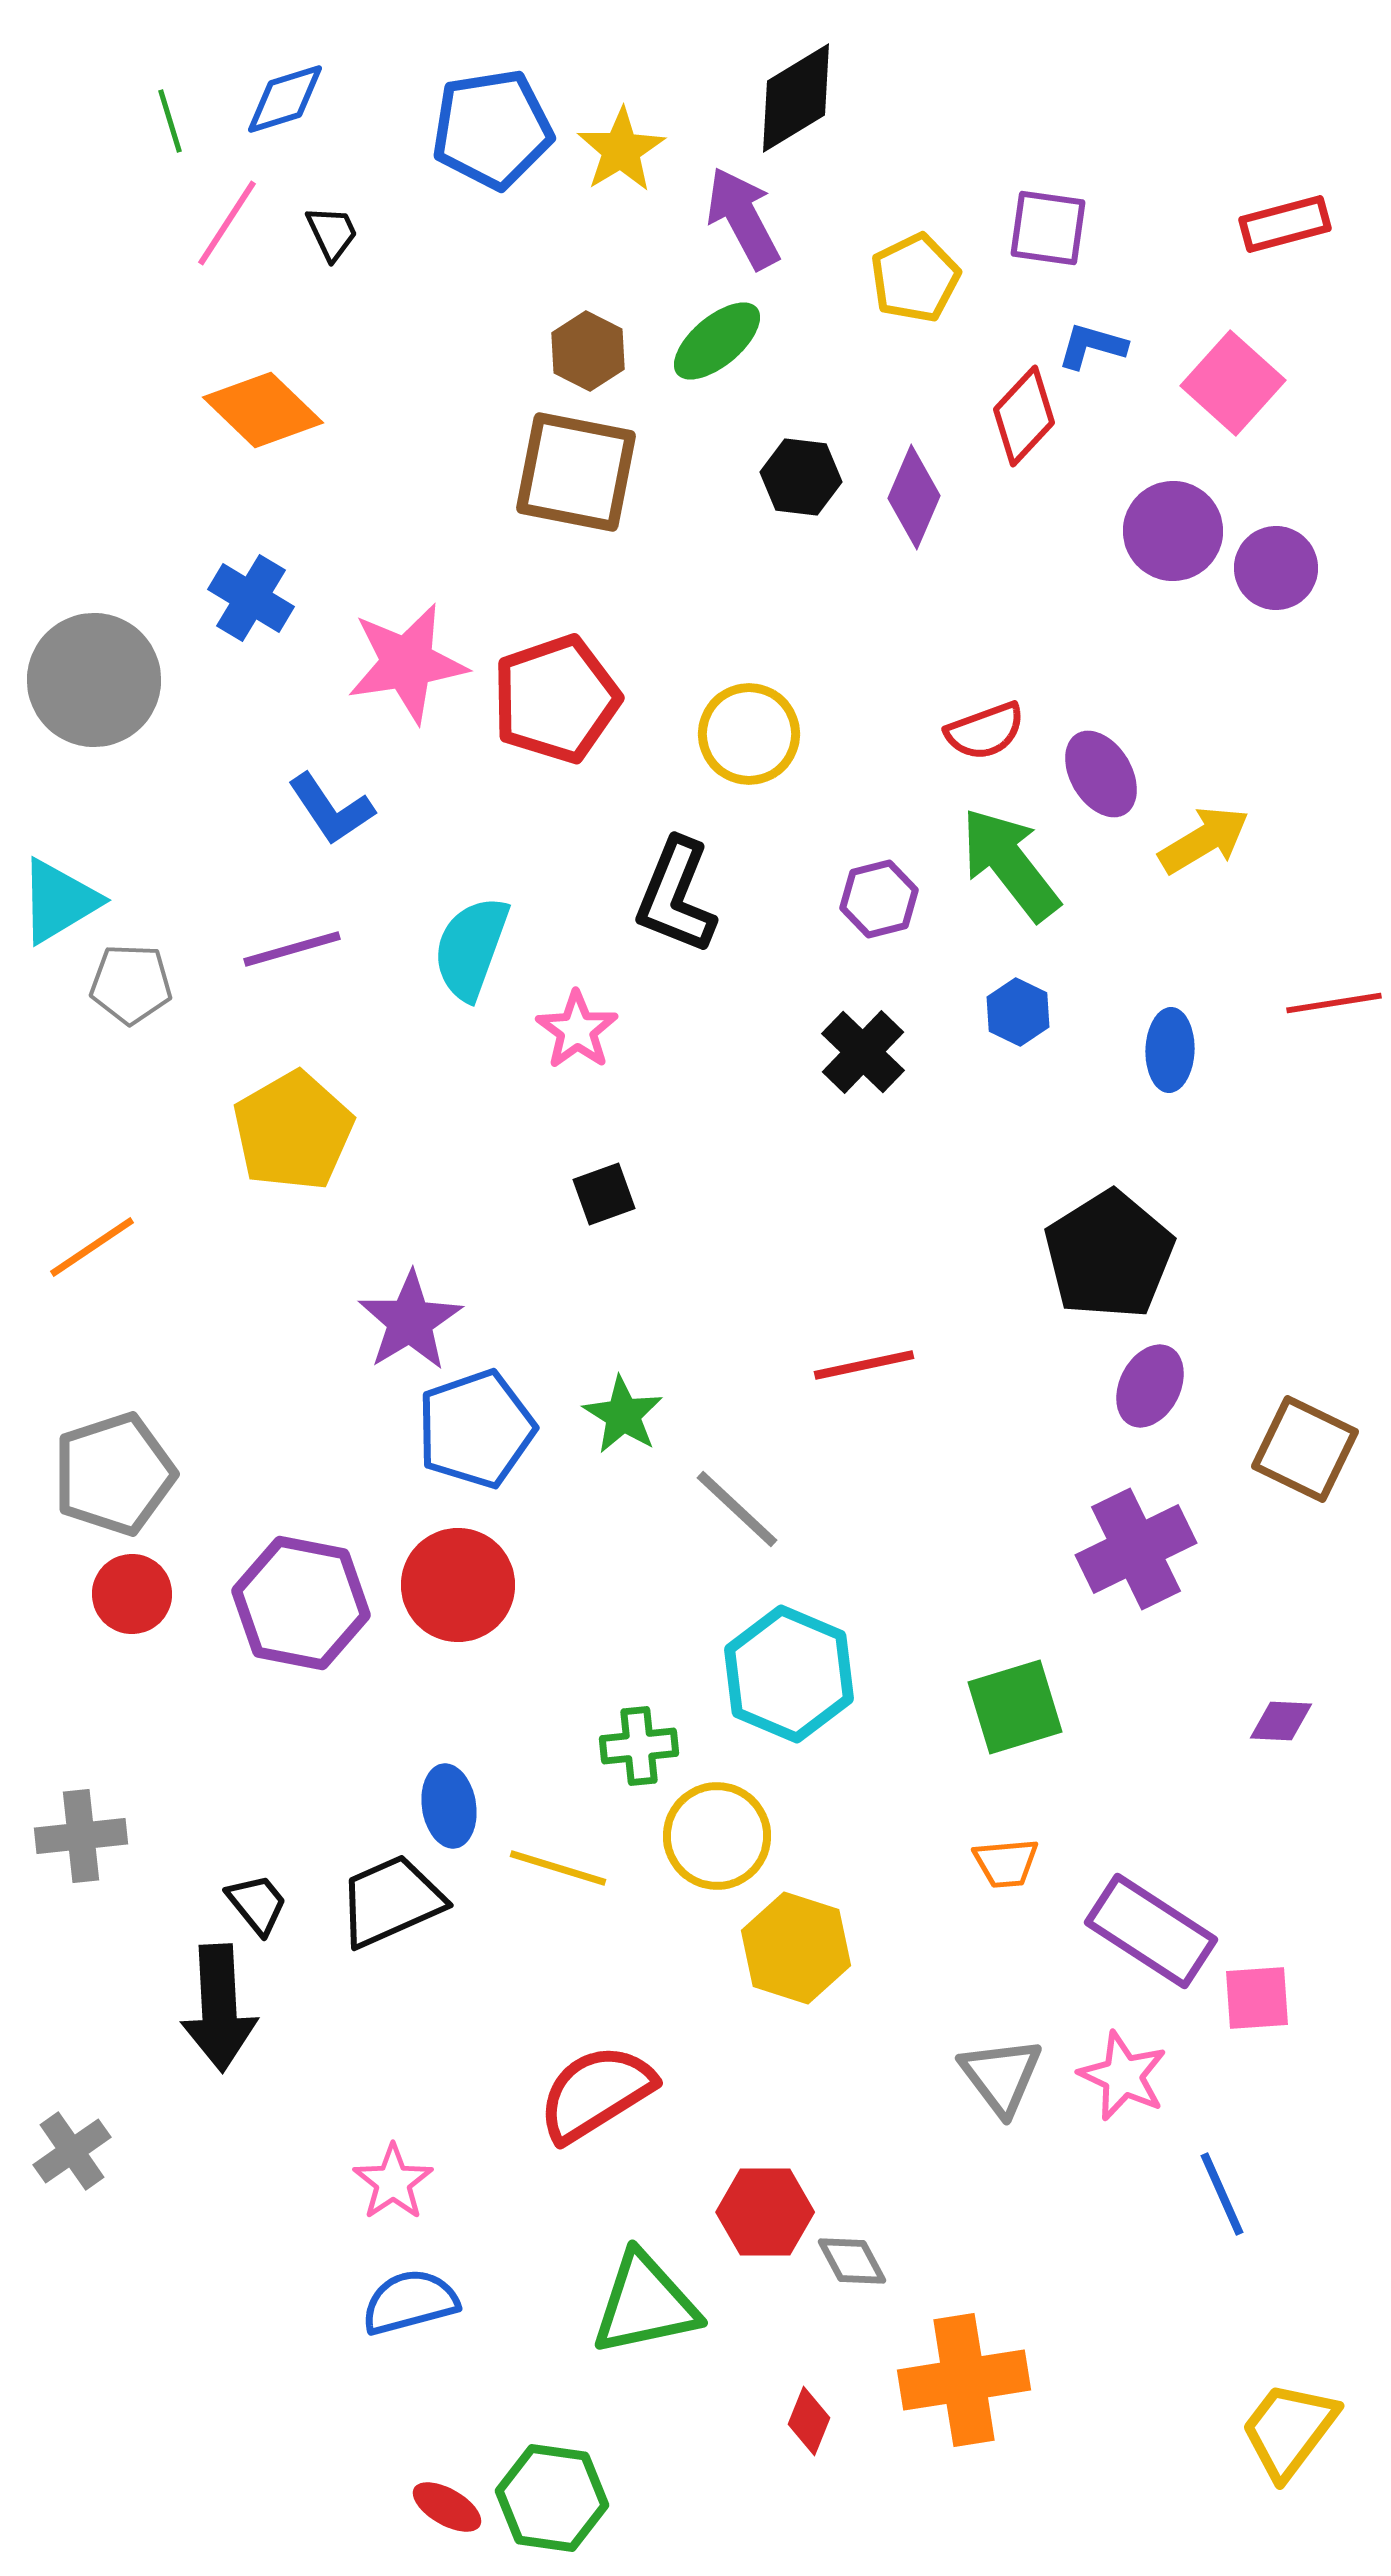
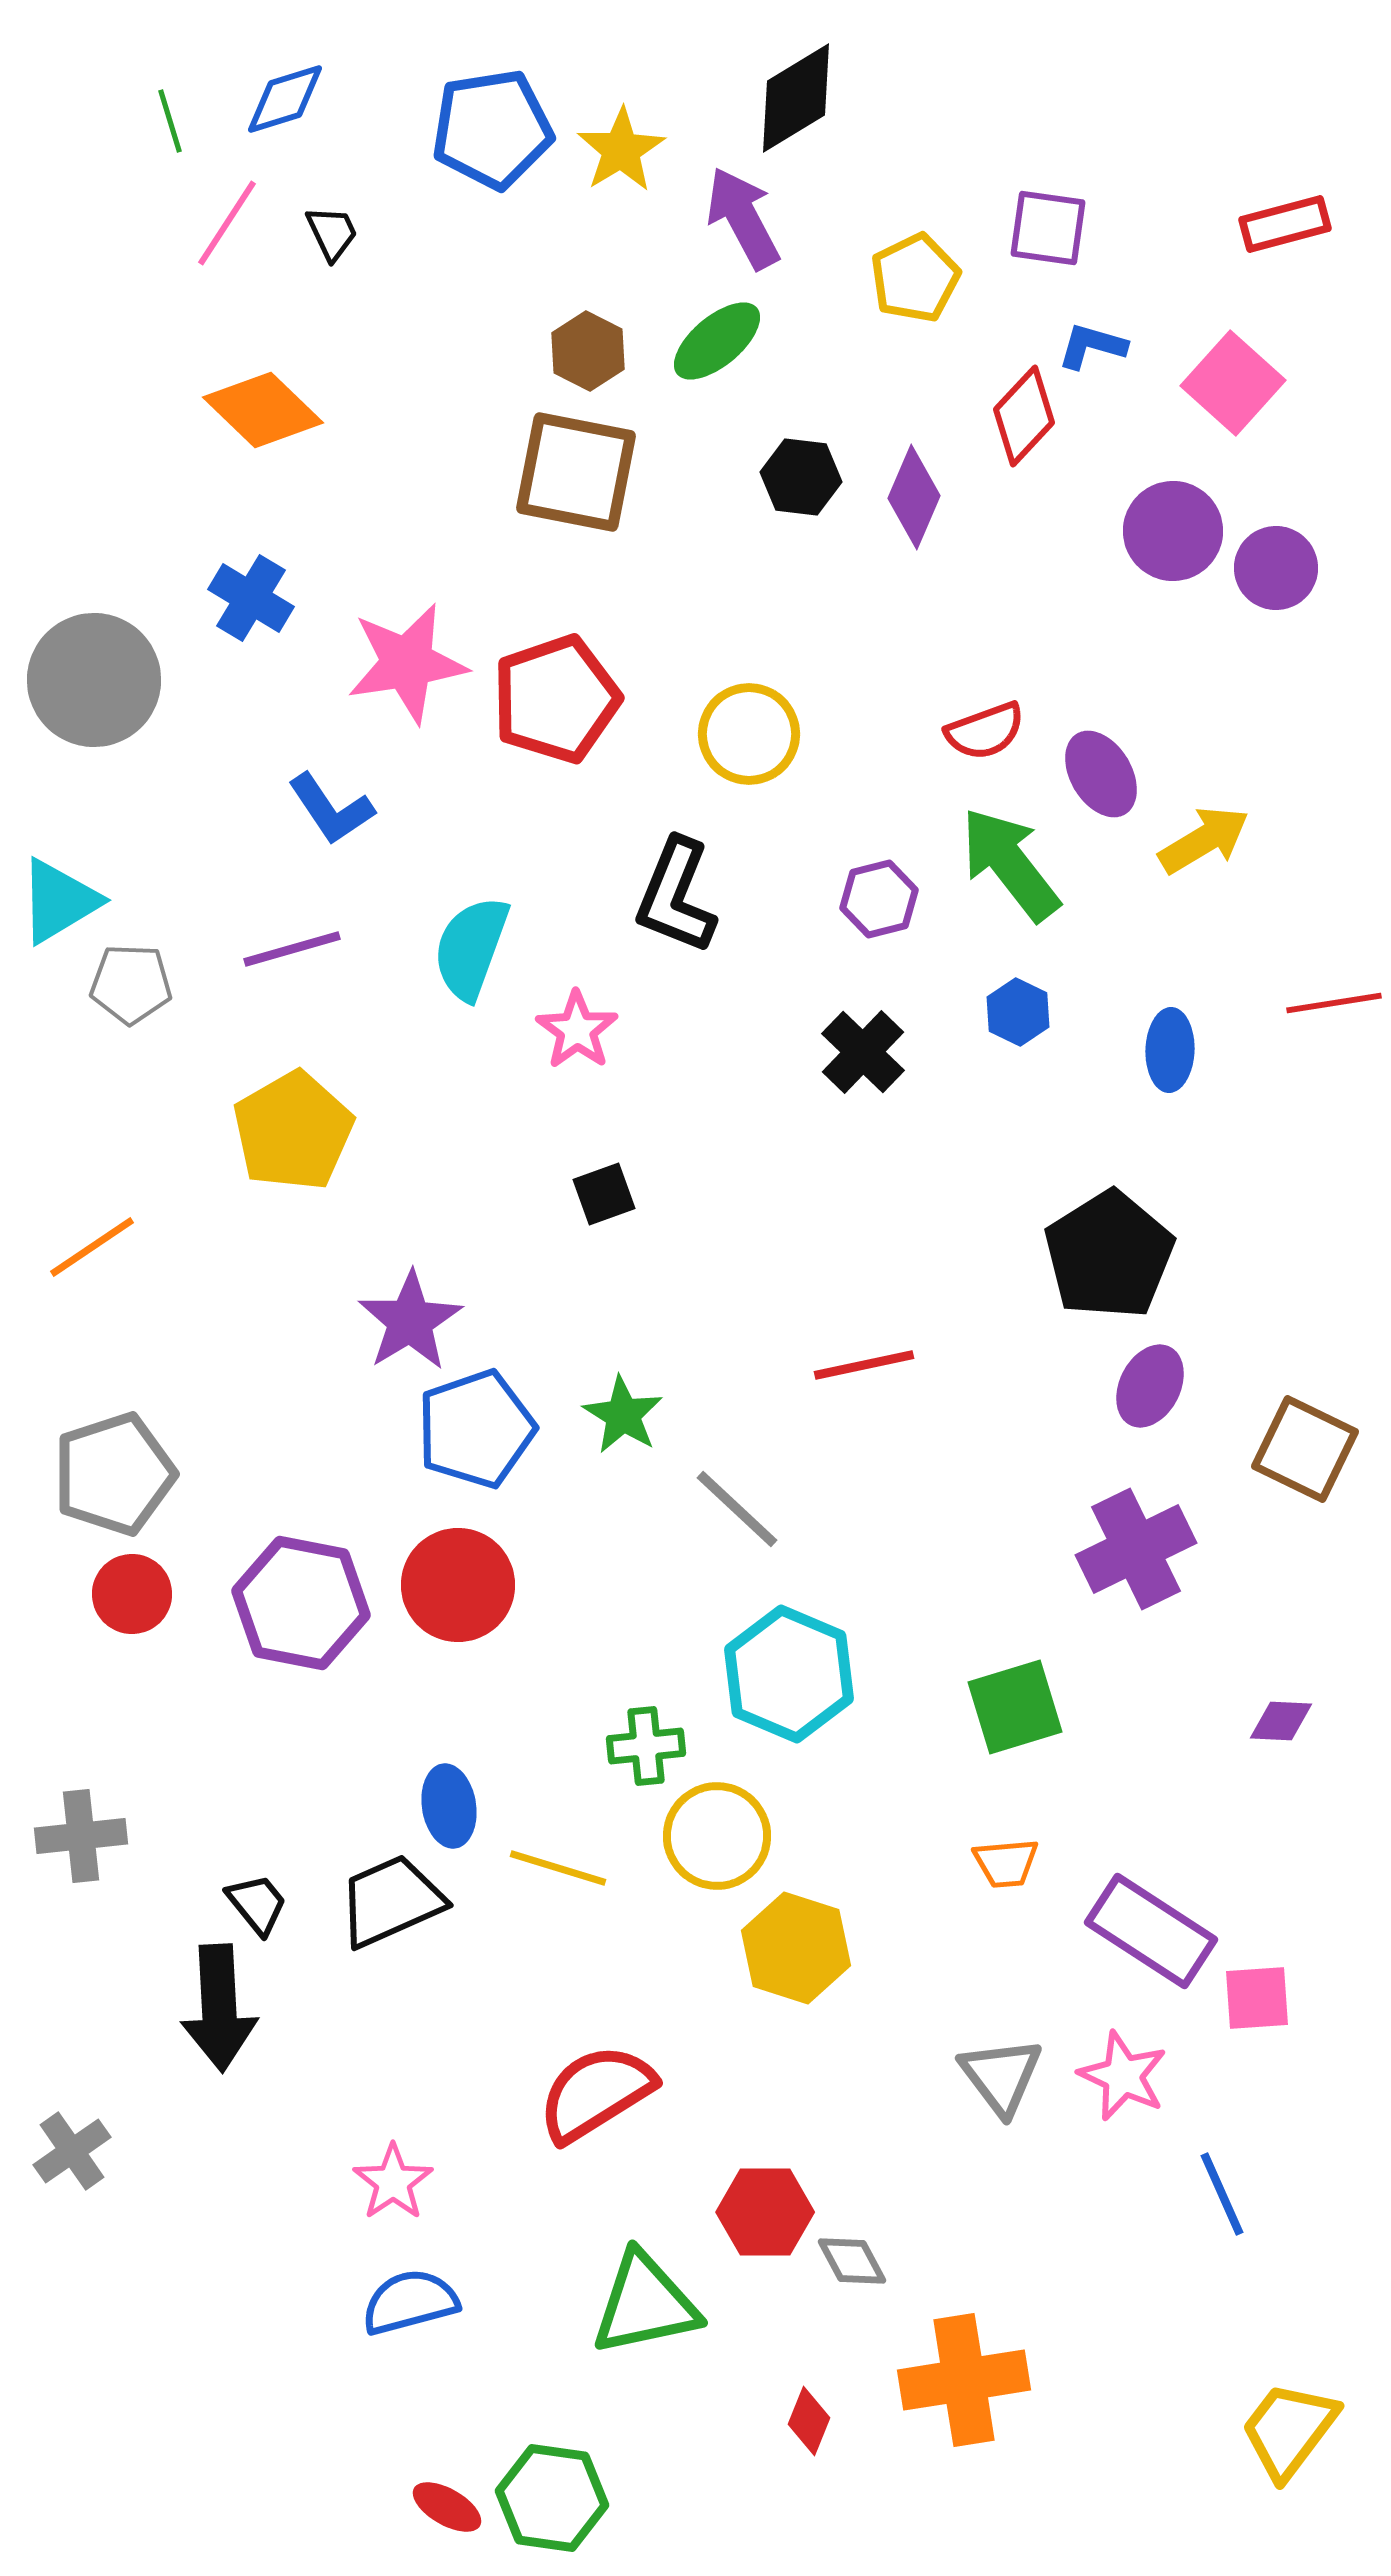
green cross at (639, 1746): moved 7 px right
